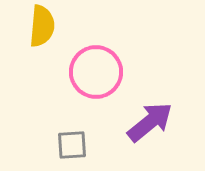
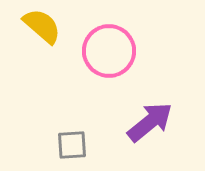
yellow semicircle: rotated 54 degrees counterclockwise
pink circle: moved 13 px right, 21 px up
